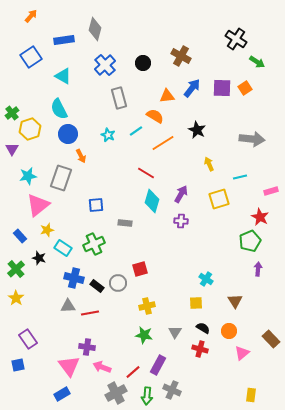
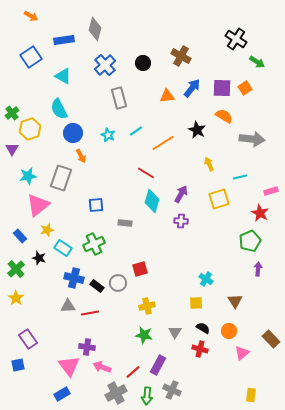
orange arrow at (31, 16): rotated 80 degrees clockwise
orange semicircle at (155, 116): moved 69 px right
blue circle at (68, 134): moved 5 px right, 1 px up
red star at (260, 217): moved 4 px up
